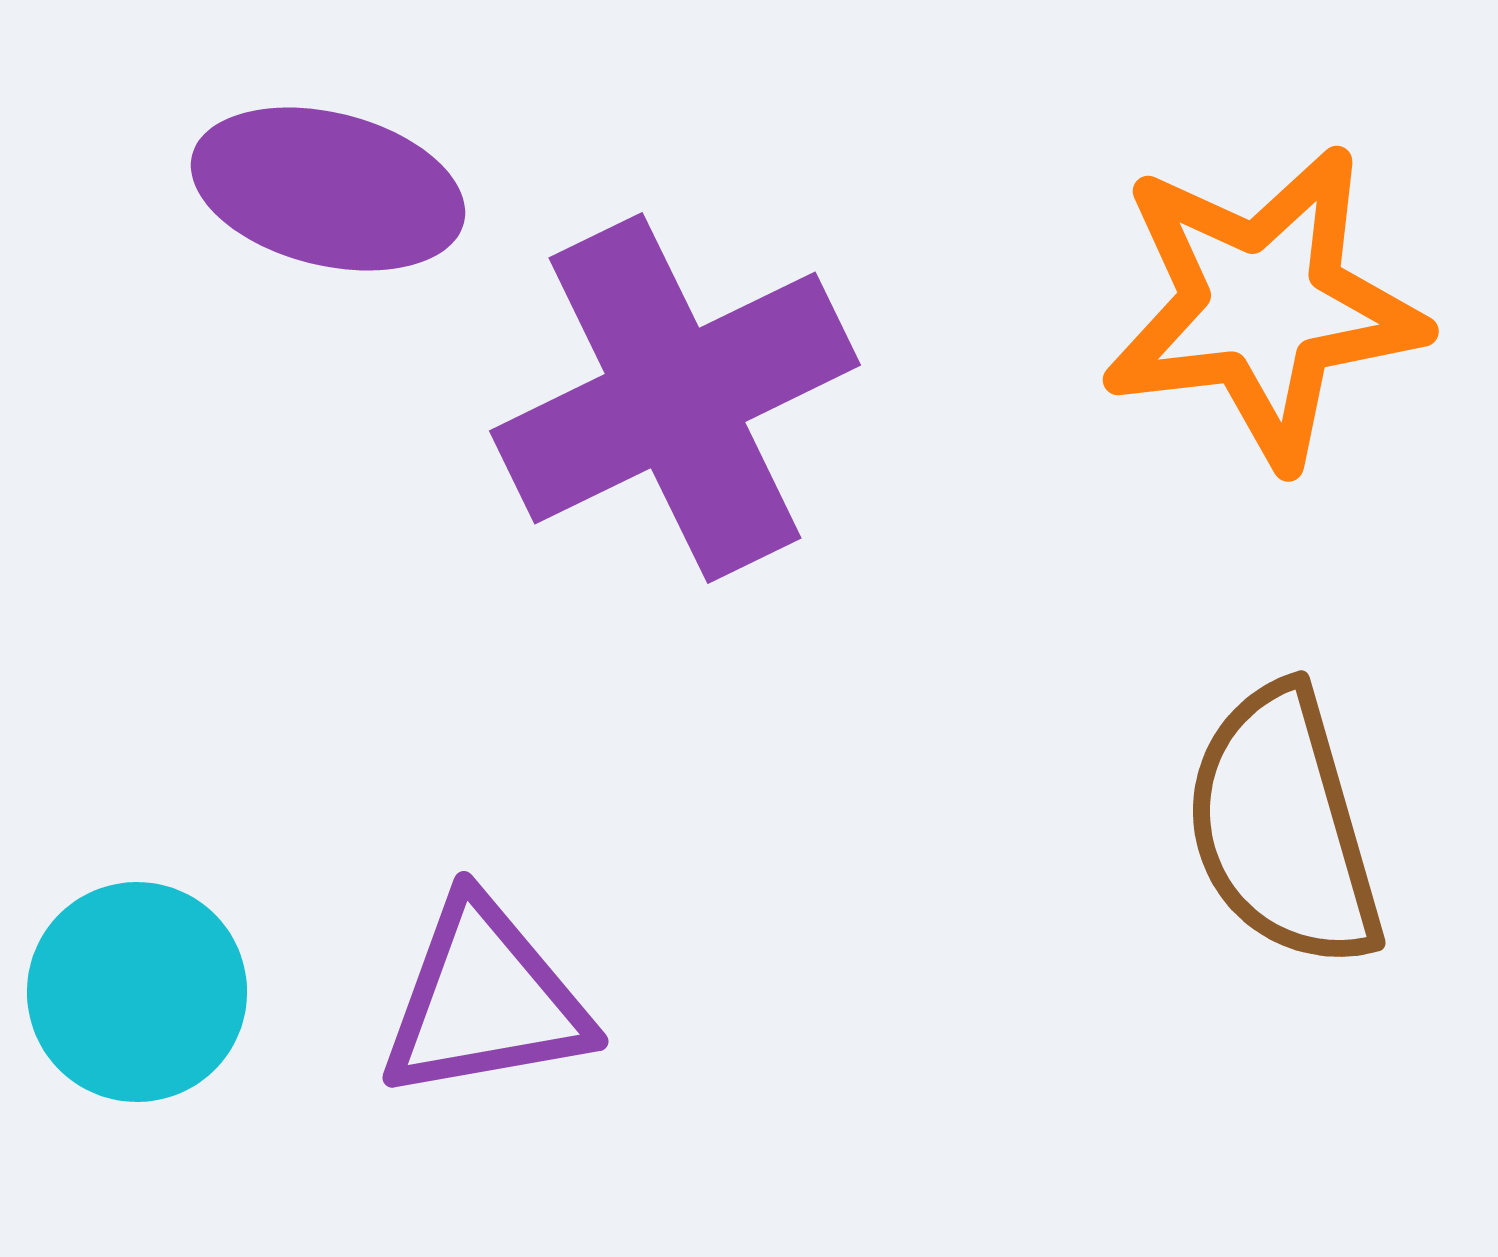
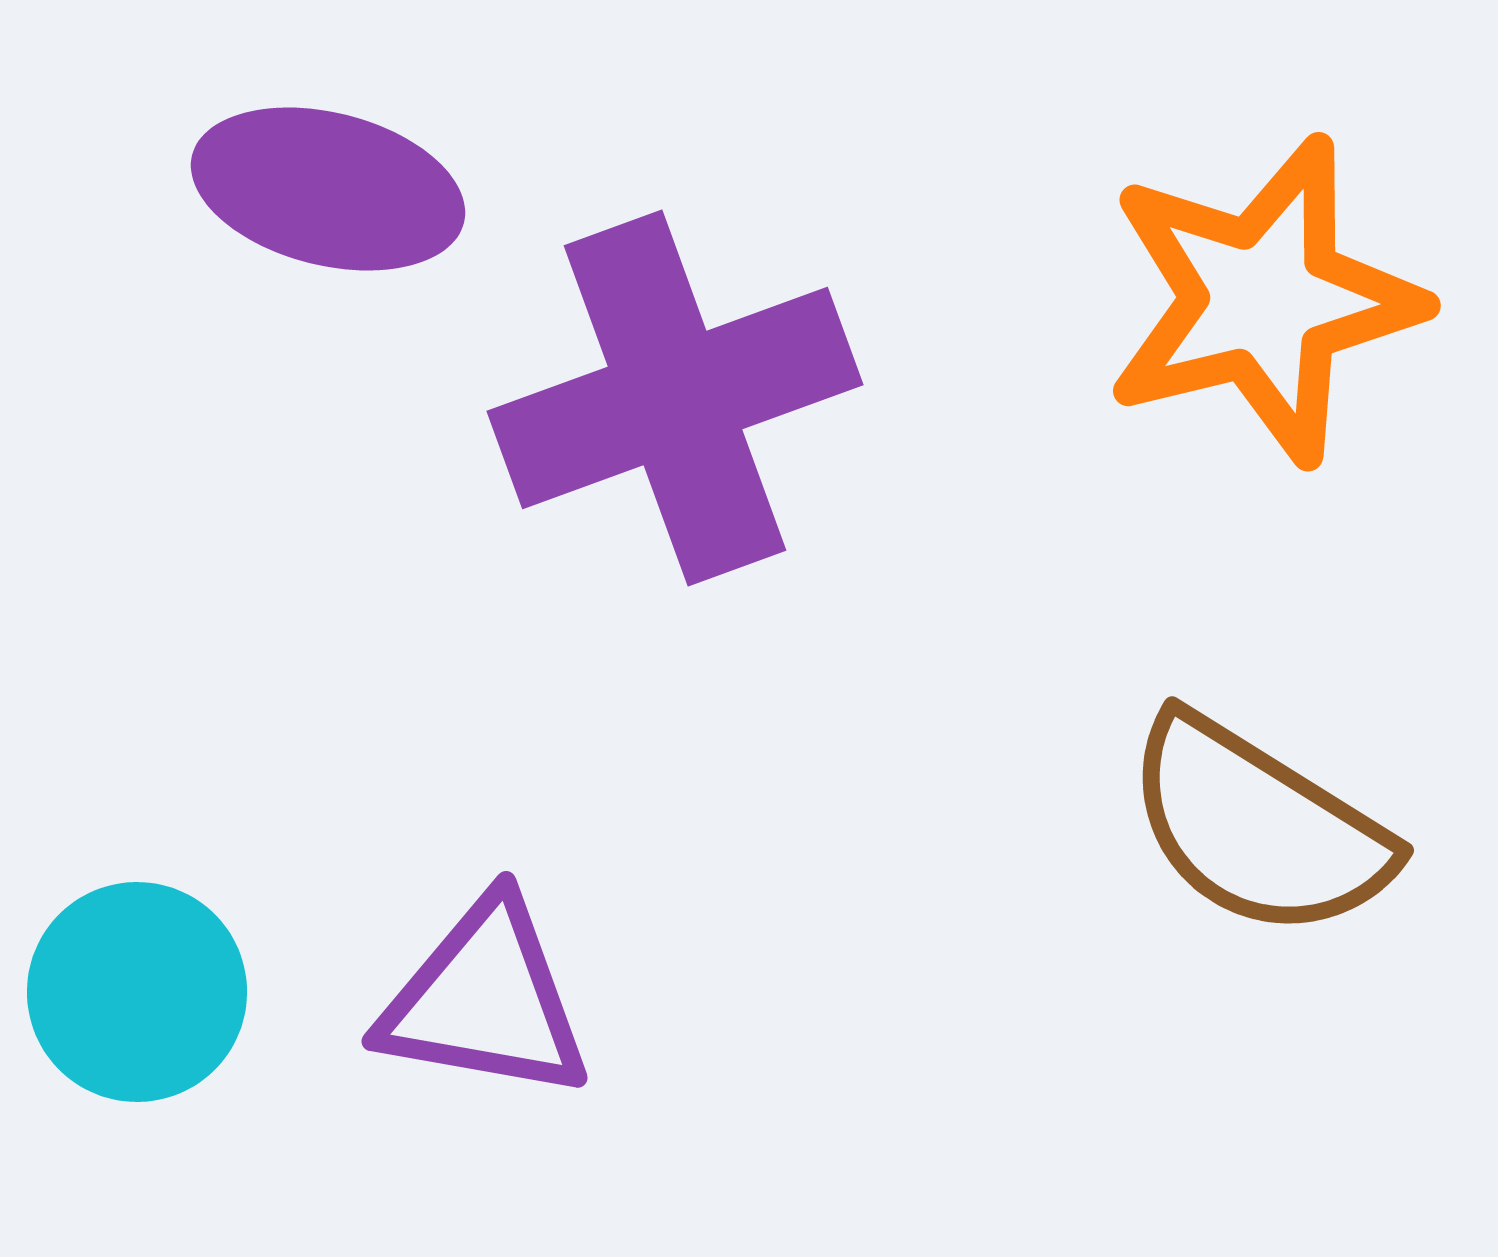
orange star: moved 6 px up; rotated 7 degrees counterclockwise
purple cross: rotated 6 degrees clockwise
brown semicircle: moved 25 px left; rotated 42 degrees counterclockwise
purple triangle: rotated 20 degrees clockwise
